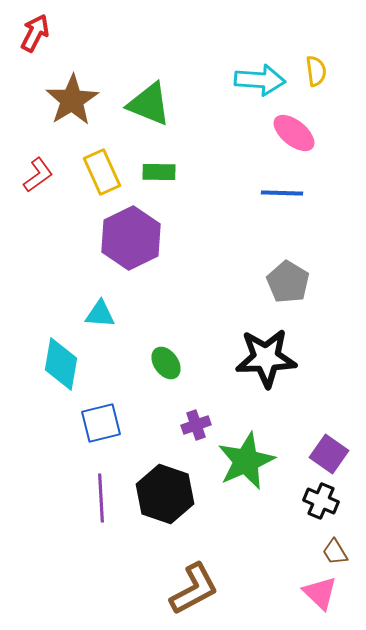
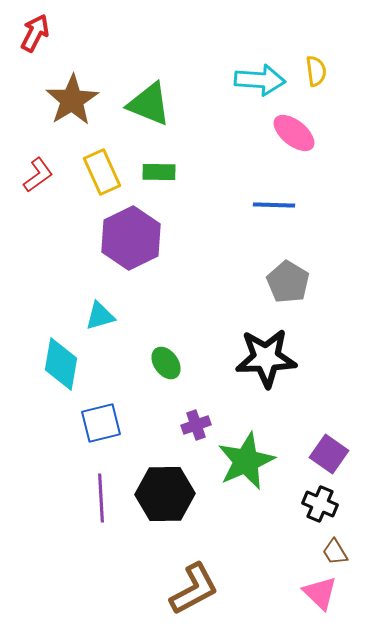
blue line: moved 8 px left, 12 px down
cyan triangle: moved 2 px down; rotated 20 degrees counterclockwise
black hexagon: rotated 20 degrees counterclockwise
black cross: moved 1 px left, 3 px down
